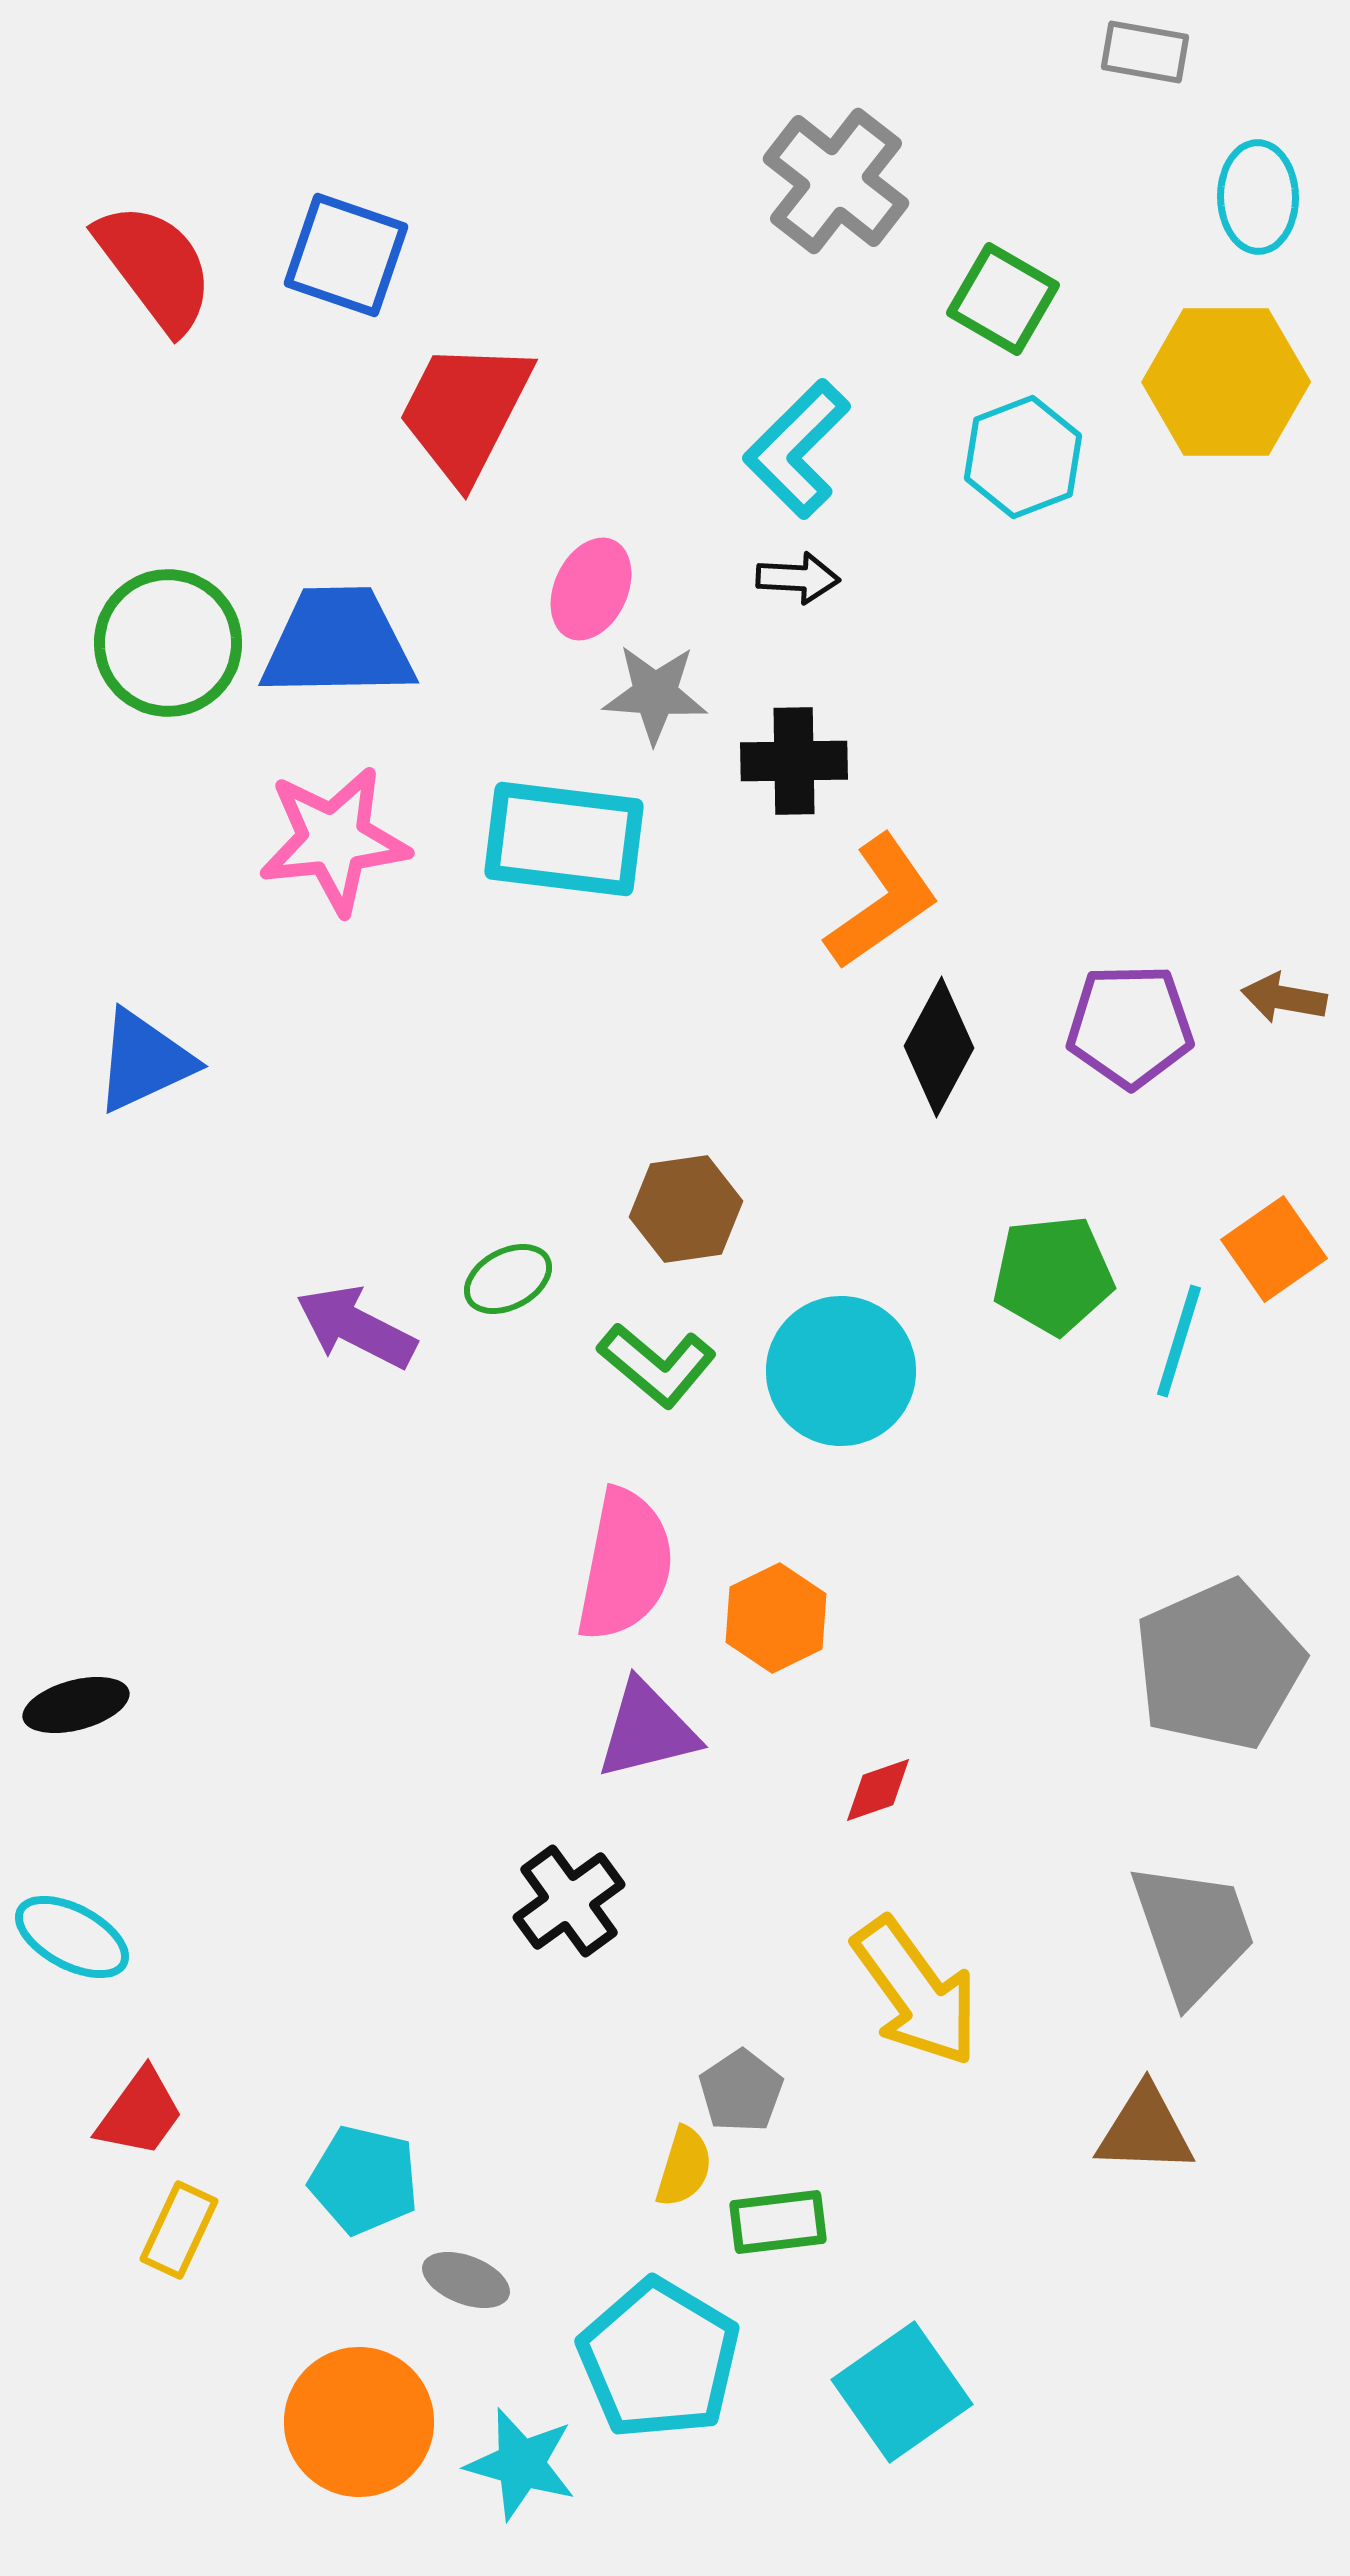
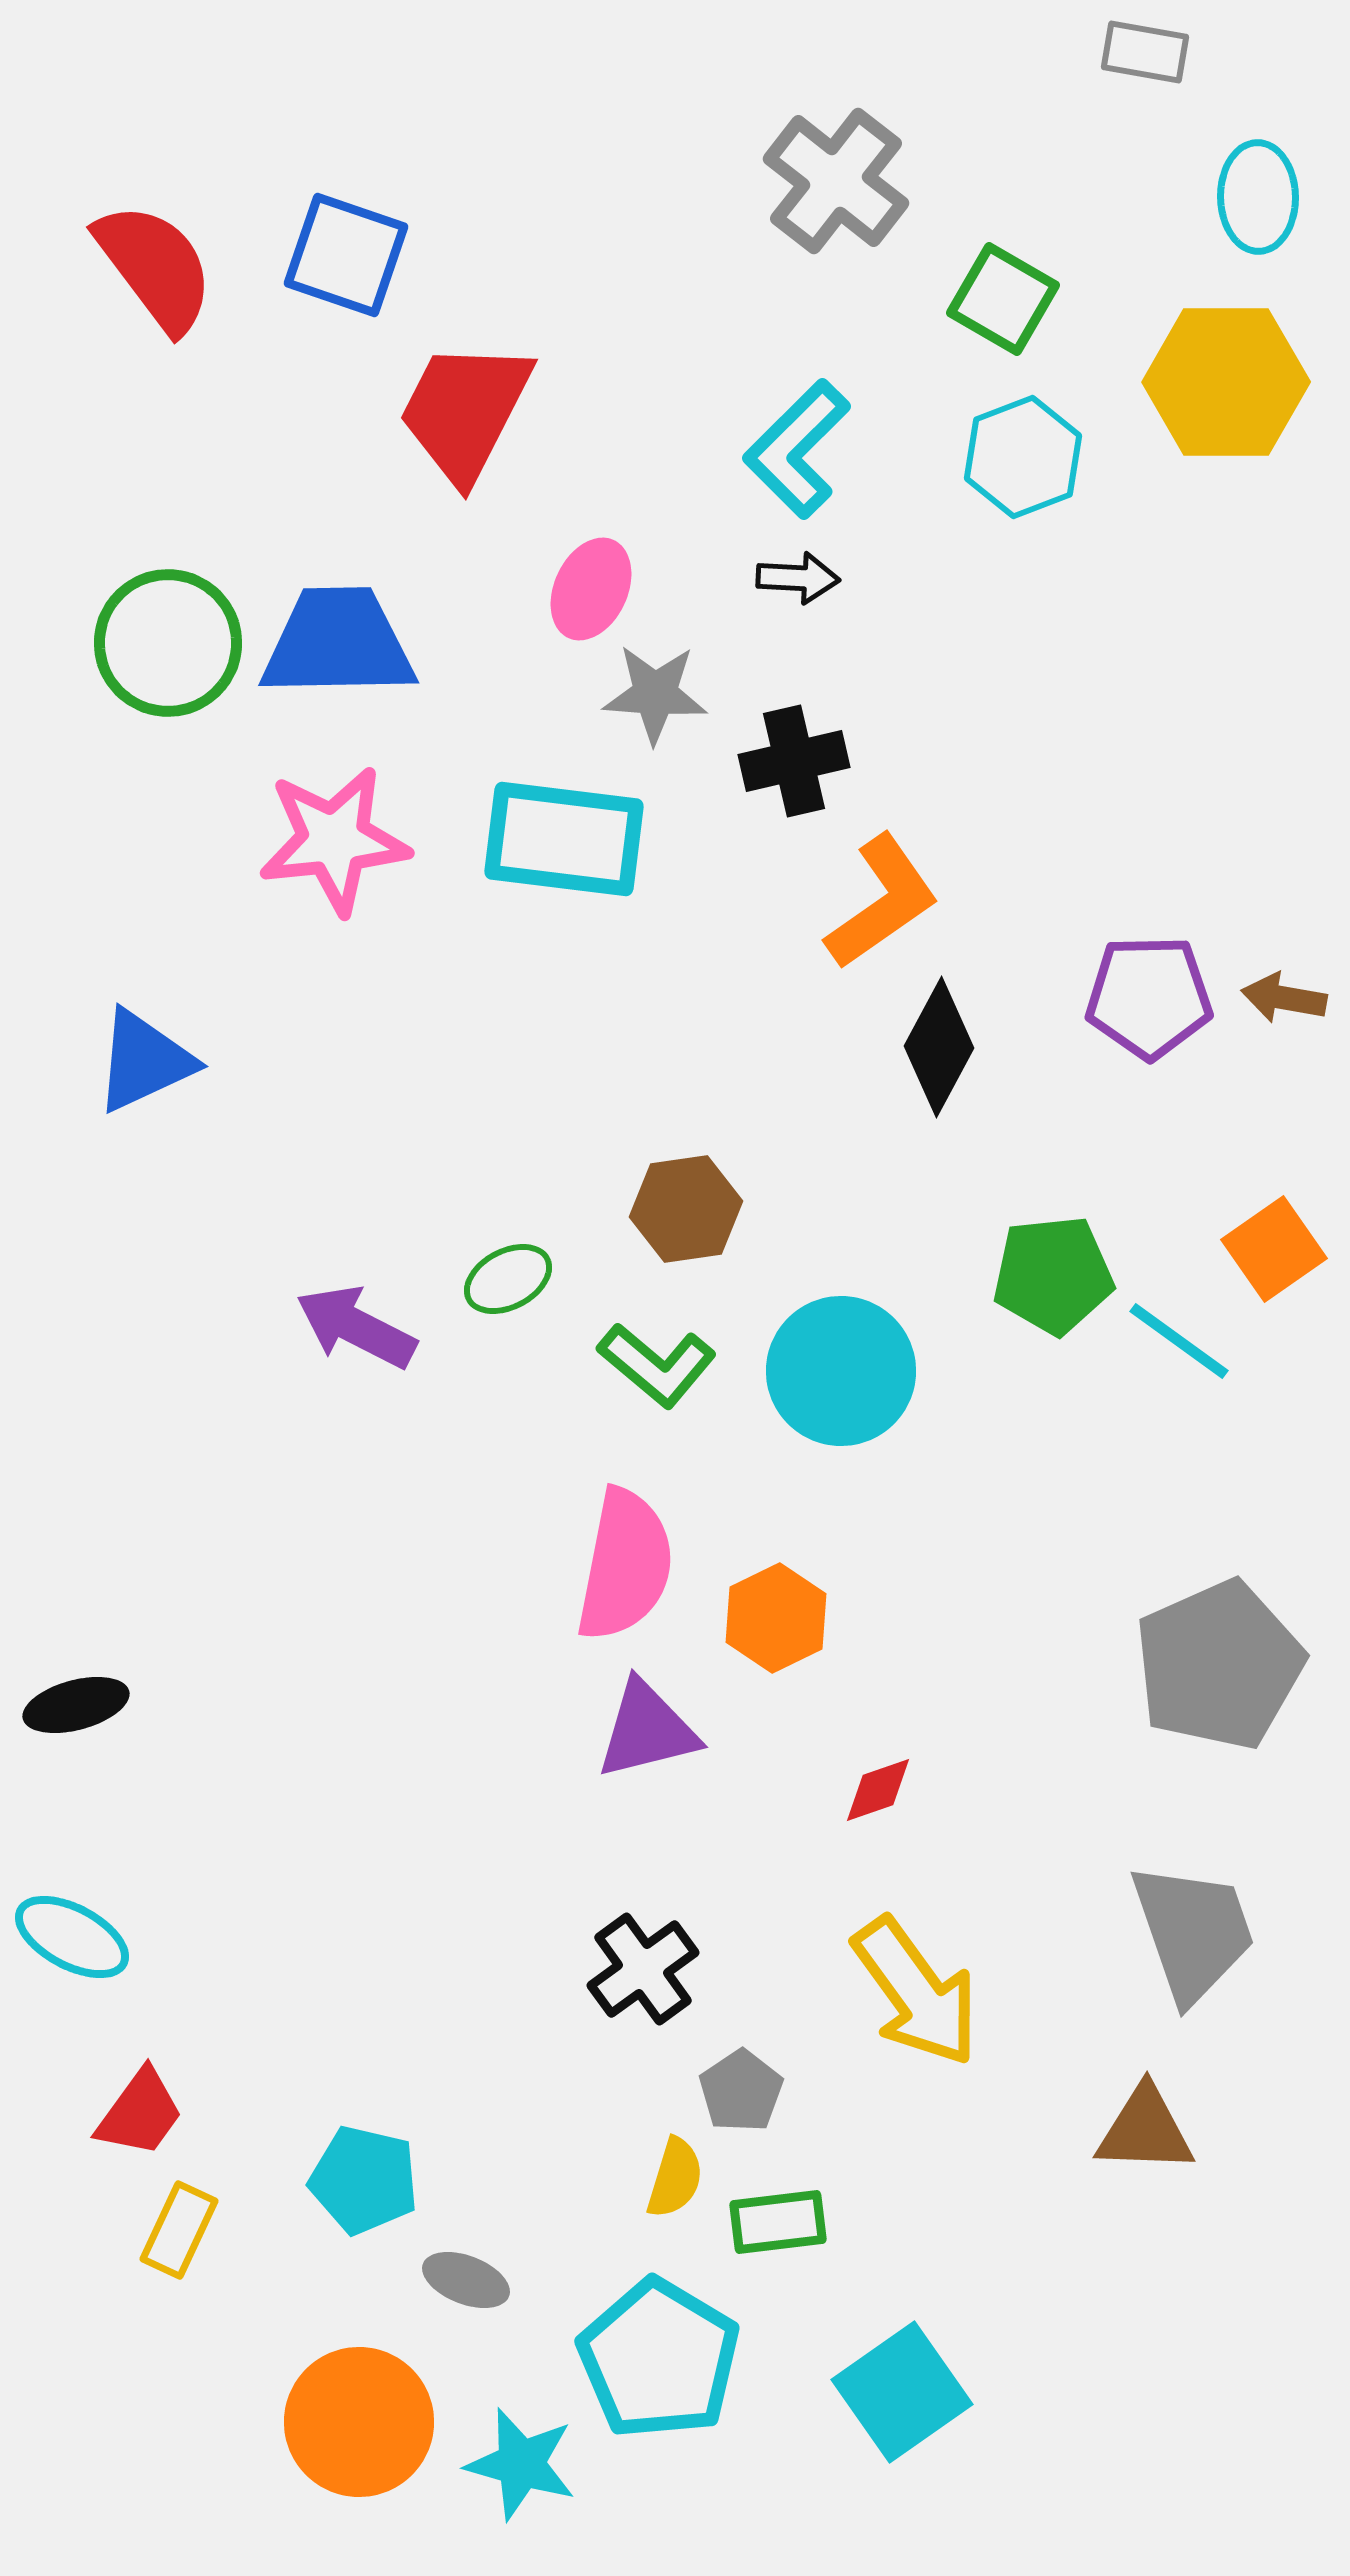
black cross at (794, 761): rotated 12 degrees counterclockwise
purple pentagon at (1130, 1026): moved 19 px right, 29 px up
cyan line at (1179, 1341): rotated 71 degrees counterclockwise
black cross at (569, 1901): moved 74 px right, 68 px down
yellow semicircle at (684, 2167): moved 9 px left, 11 px down
